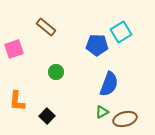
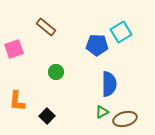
blue semicircle: rotated 20 degrees counterclockwise
